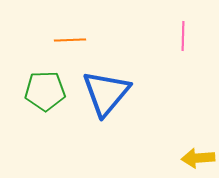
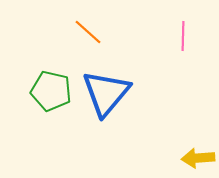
orange line: moved 18 px right, 8 px up; rotated 44 degrees clockwise
green pentagon: moved 6 px right; rotated 15 degrees clockwise
